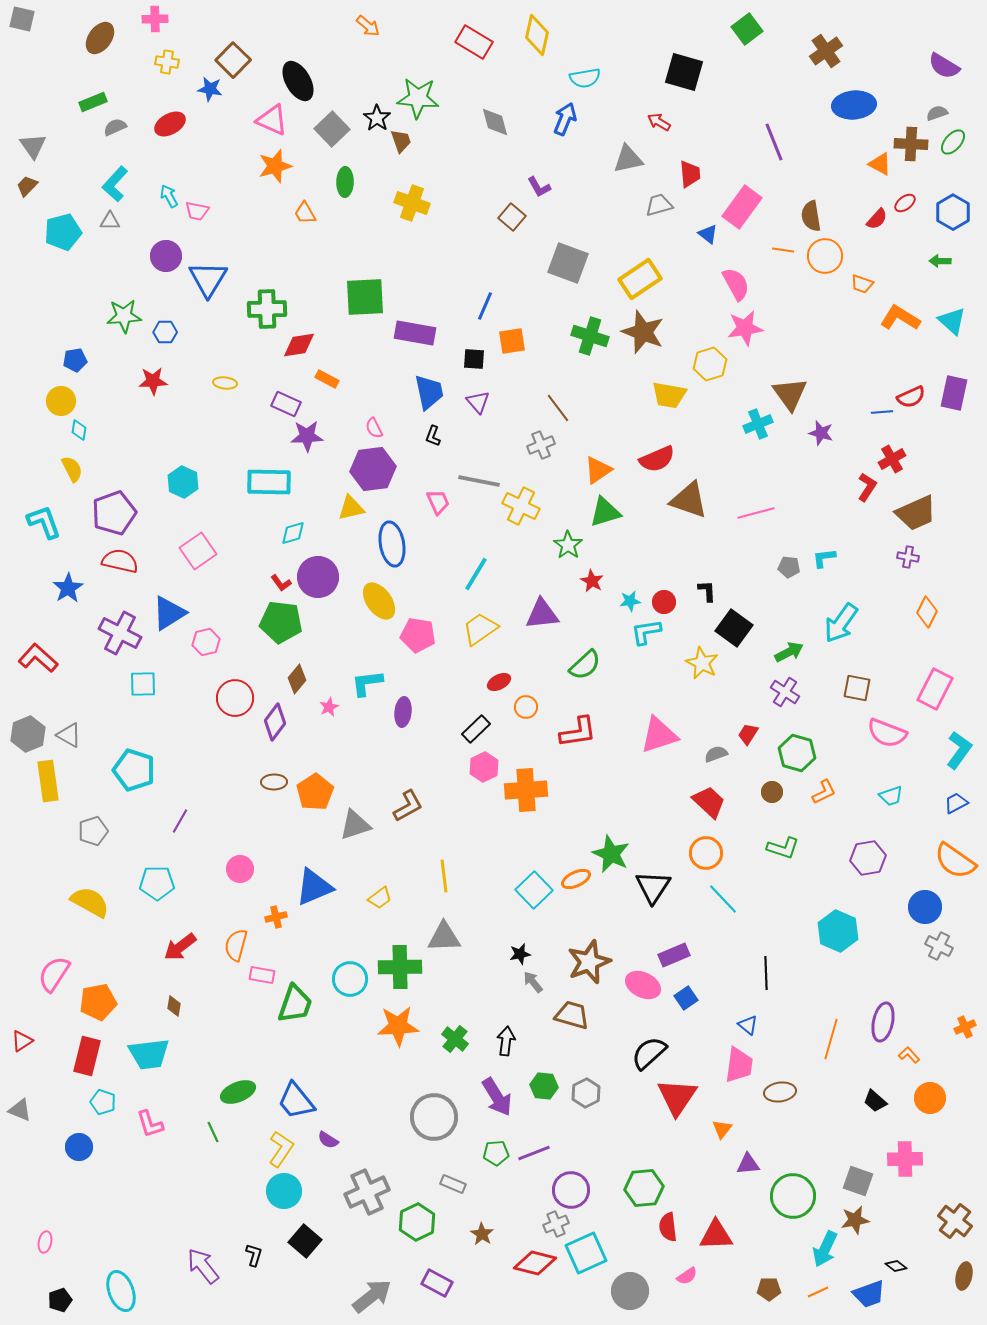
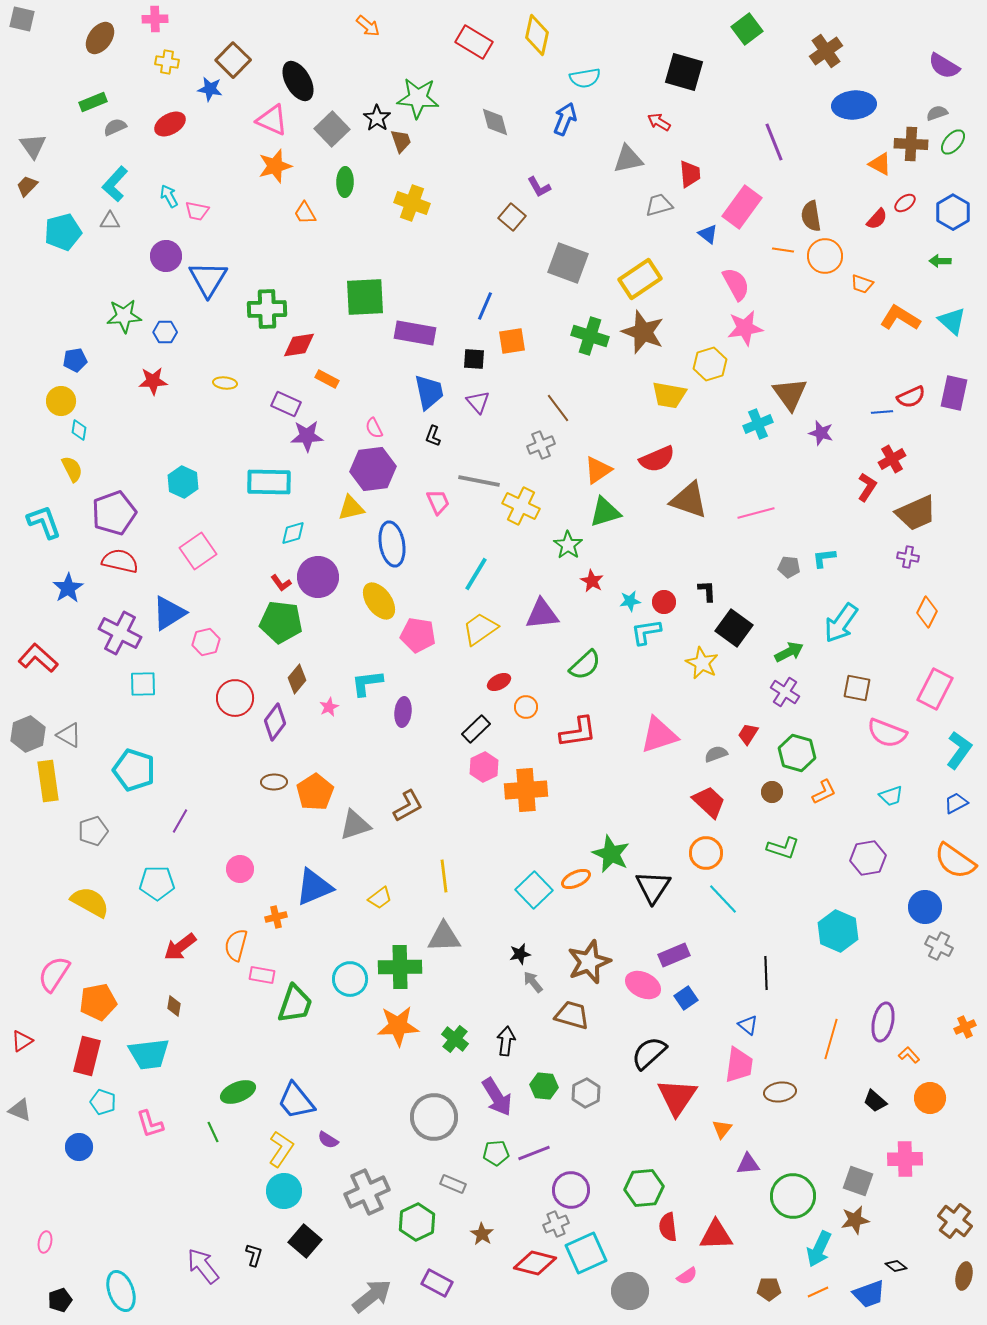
cyan arrow at (825, 1249): moved 6 px left
